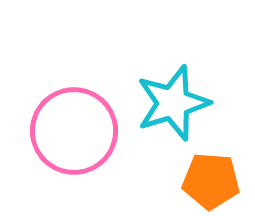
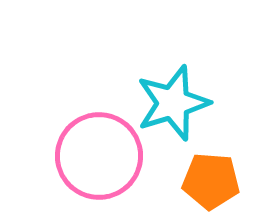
pink circle: moved 25 px right, 25 px down
